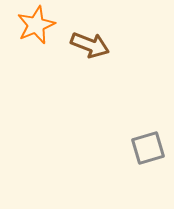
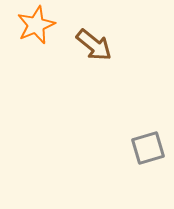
brown arrow: moved 4 px right; rotated 18 degrees clockwise
